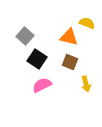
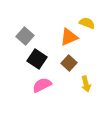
orange triangle: rotated 36 degrees counterclockwise
brown square: moved 1 px left, 1 px down; rotated 21 degrees clockwise
